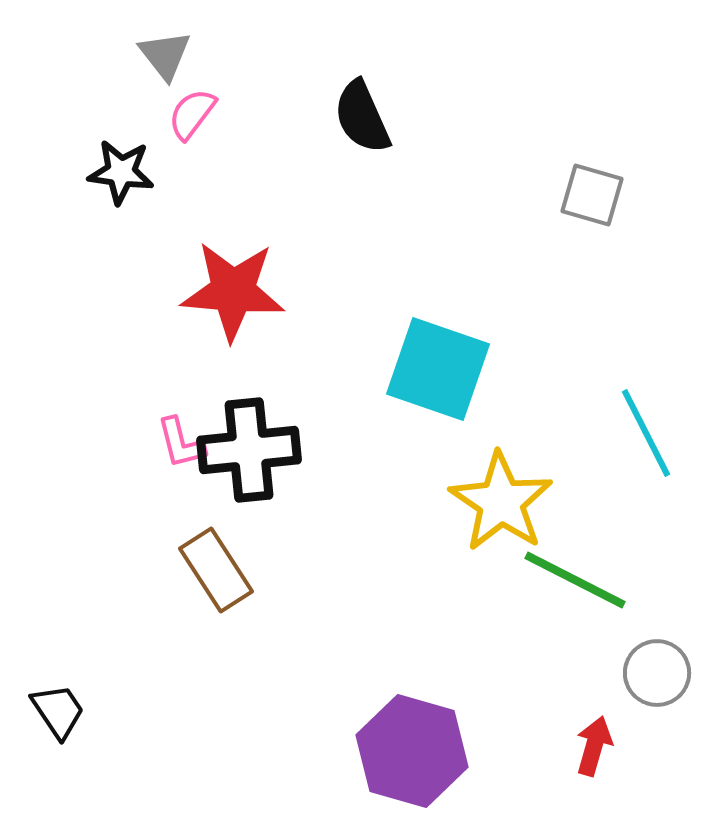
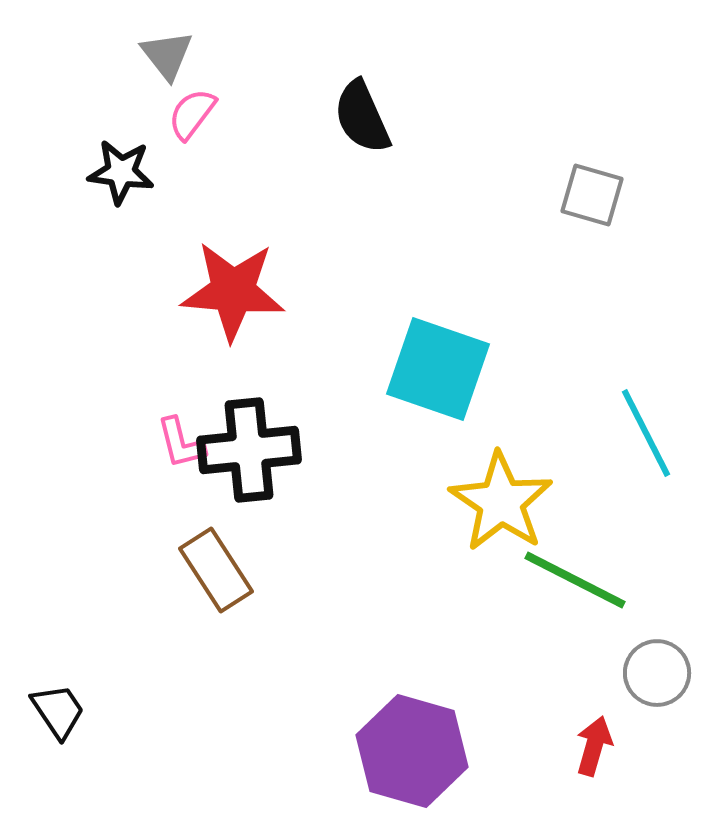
gray triangle: moved 2 px right
